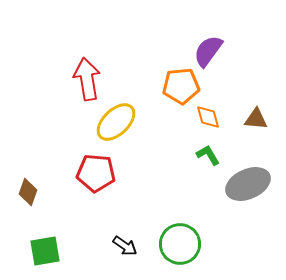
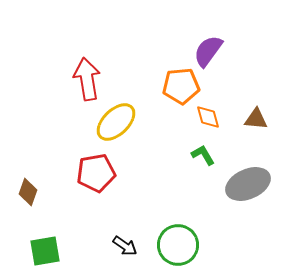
green L-shape: moved 5 px left
red pentagon: rotated 15 degrees counterclockwise
green circle: moved 2 px left, 1 px down
